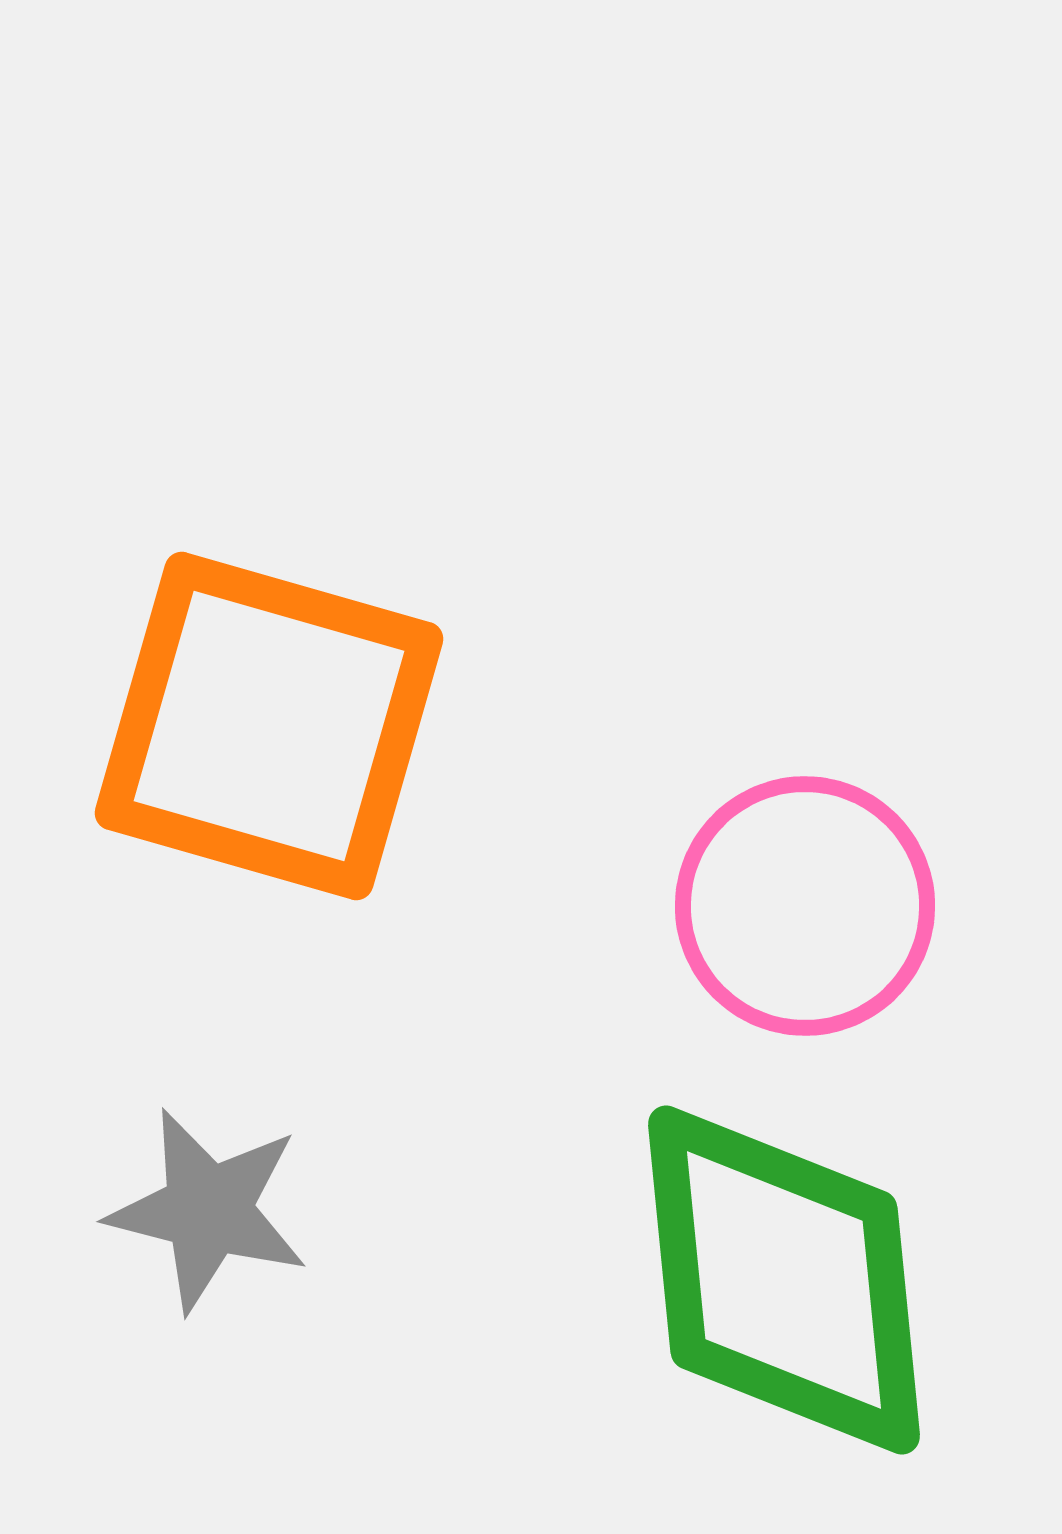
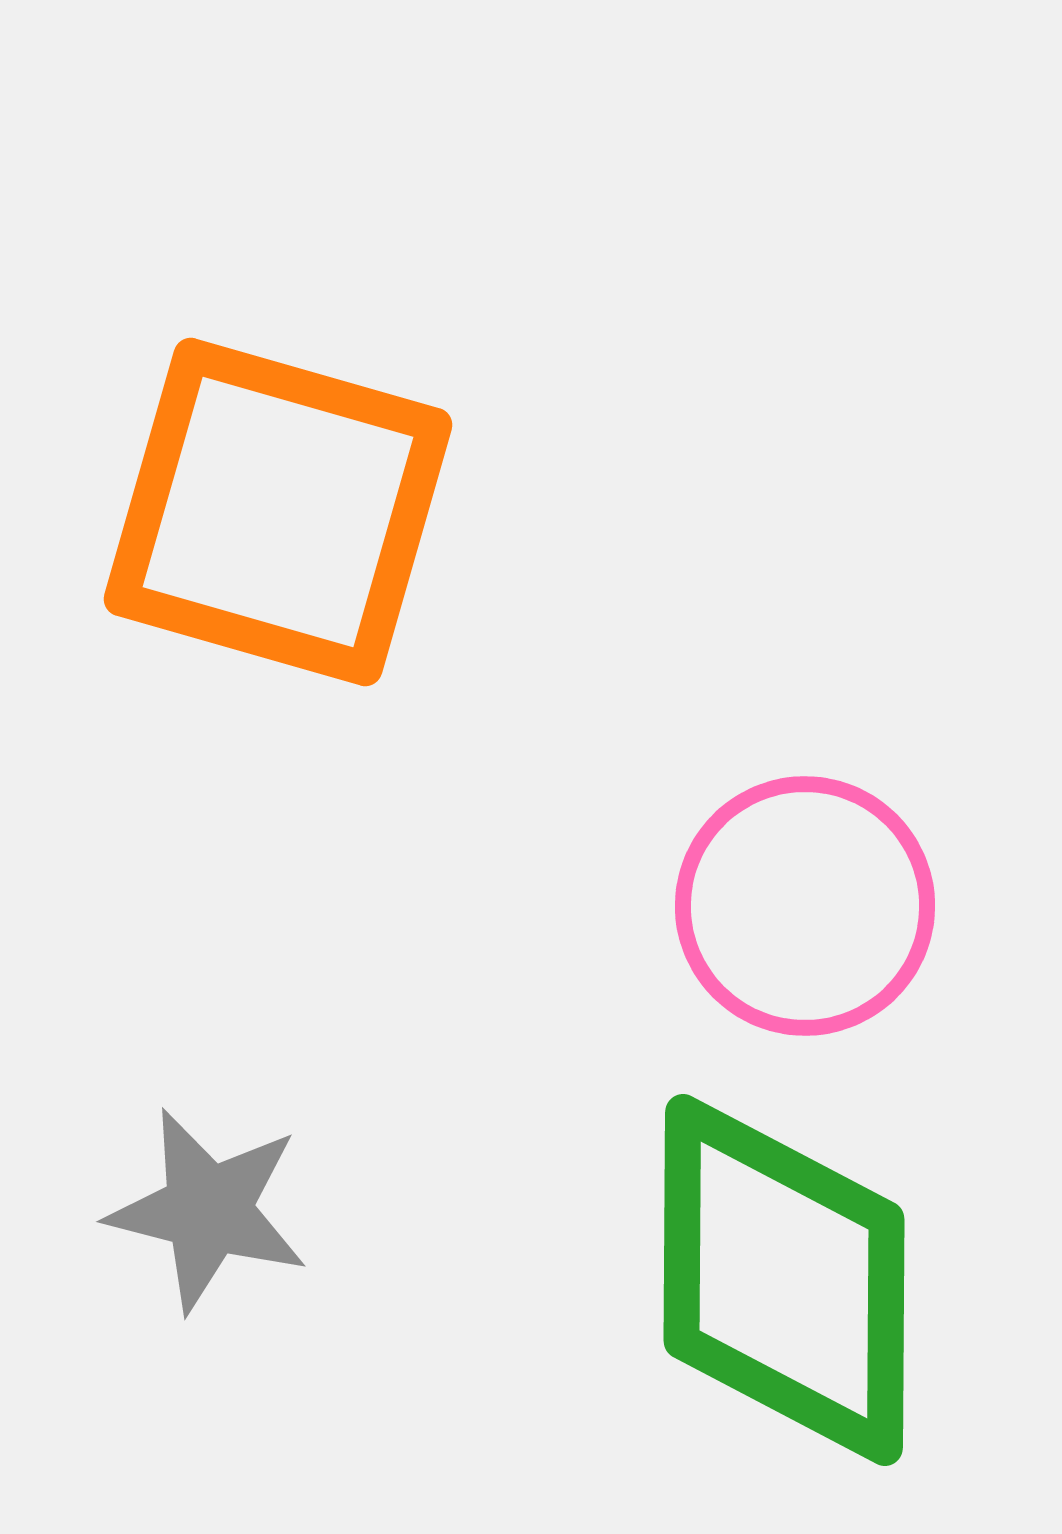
orange square: moved 9 px right, 214 px up
green diamond: rotated 6 degrees clockwise
